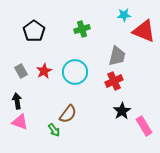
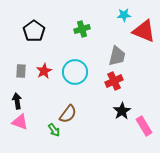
gray rectangle: rotated 32 degrees clockwise
